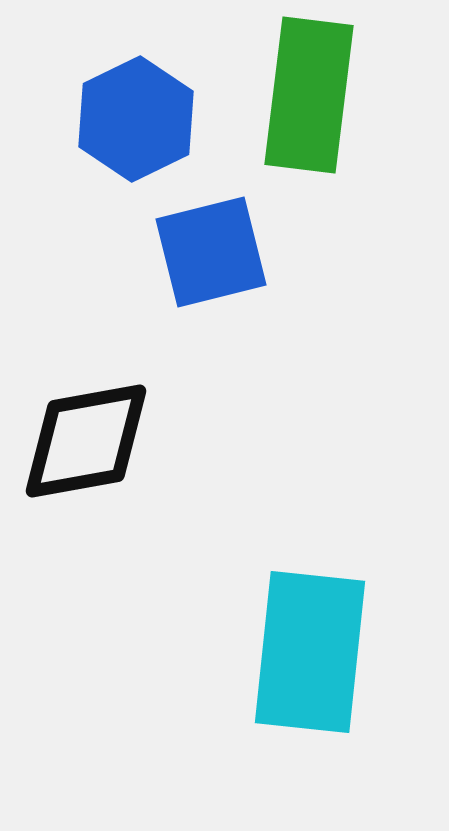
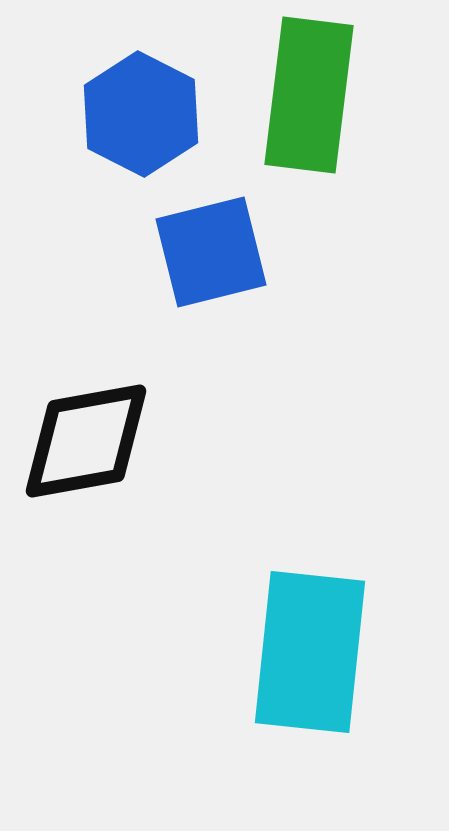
blue hexagon: moved 5 px right, 5 px up; rotated 7 degrees counterclockwise
